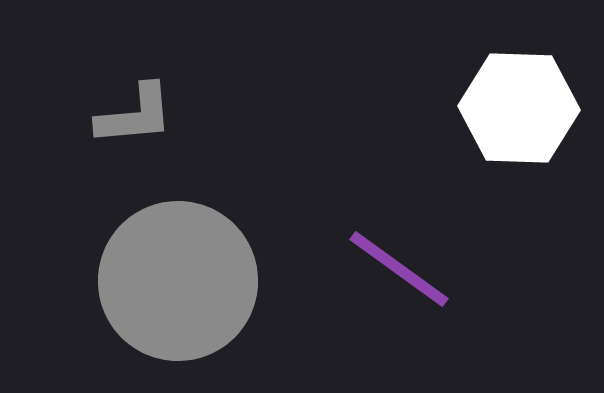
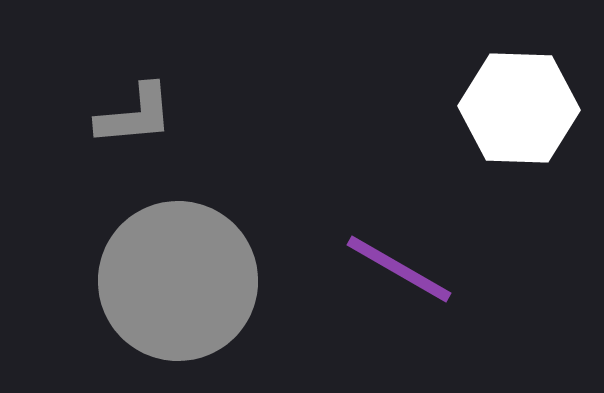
purple line: rotated 6 degrees counterclockwise
